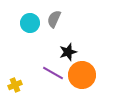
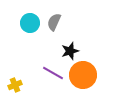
gray semicircle: moved 3 px down
black star: moved 2 px right, 1 px up
orange circle: moved 1 px right
